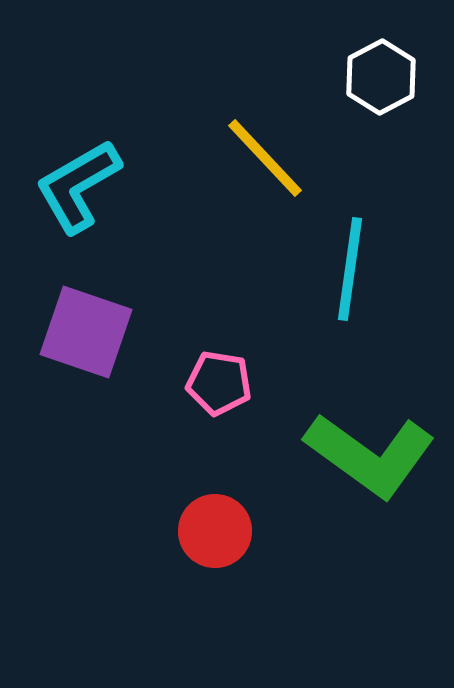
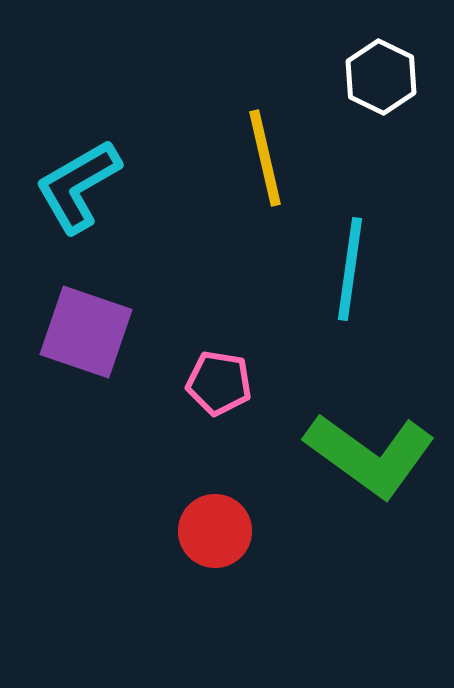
white hexagon: rotated 6 degrees counterclockwise
yellow line: rotated 30 degrees clockwise
